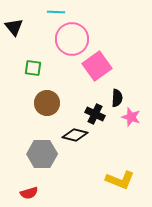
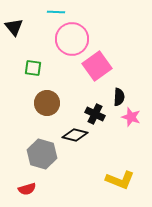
black semicircle: moved 2 px right, 1 px up
gray hexagon: rotated 16 degrees clockwise
red semicircle: moved 2 px left, 4 px up
